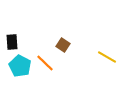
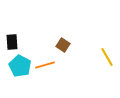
yellow line: rotated 30 degrees clockwise
orange line: moved 2 px down; rotated 60 degrees counterclockwise
